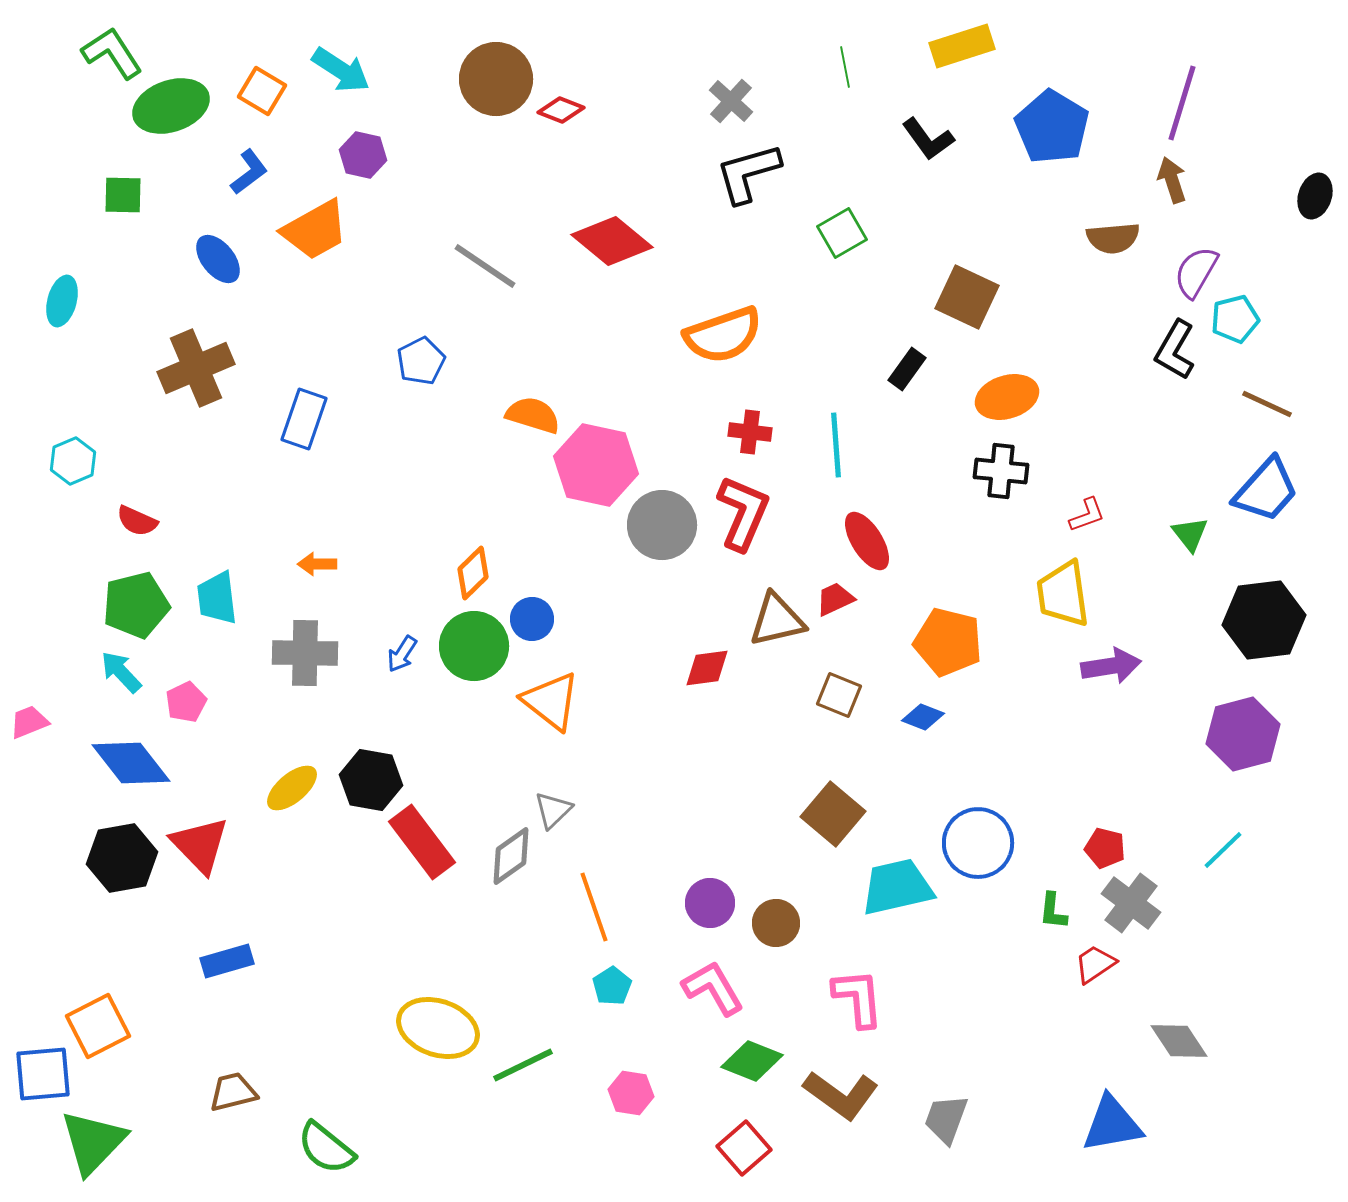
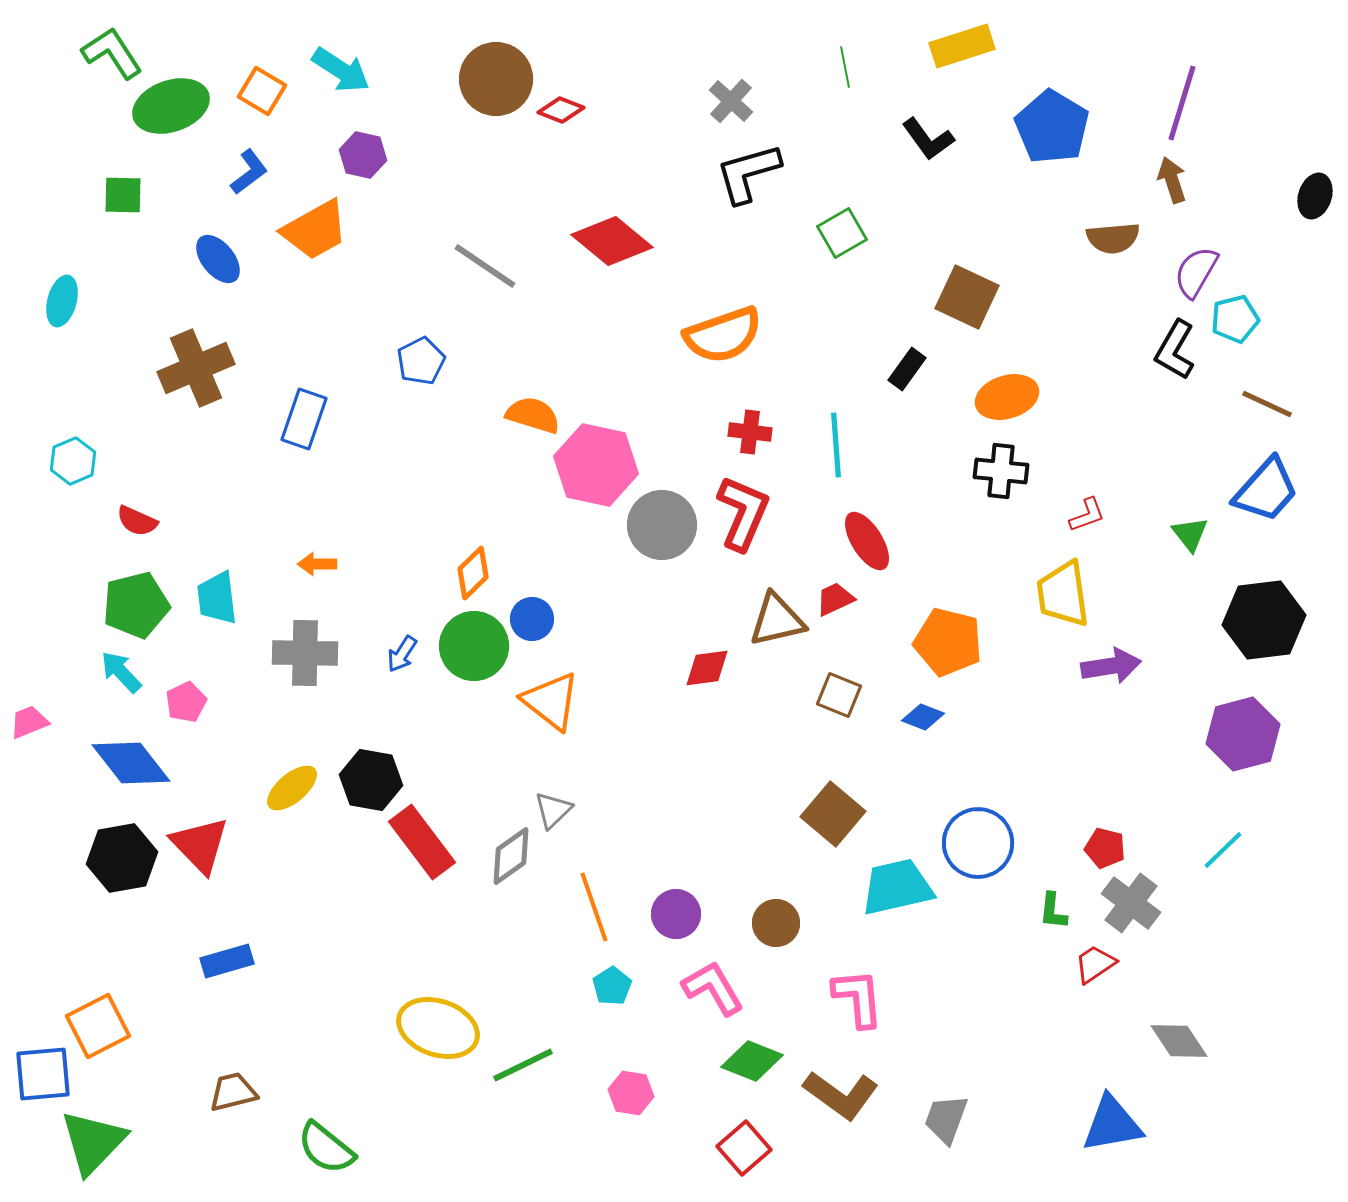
purple circle at (710, 903): moved 34 px left, 11 px down
